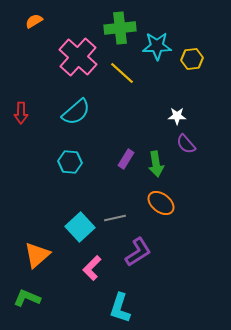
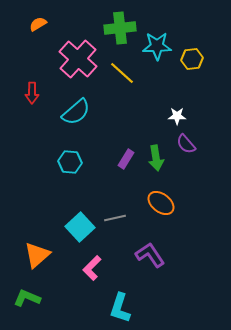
orange semicircle: moved 4 px right, 3 px down
pink cross: moved 2 px down
red arrow: moved 11 px right, 20 px up
green arrow: moved 6 px up
purple L-shape: moved 12 px right, 3 px down; rotated 92 degrees counterclockwise
